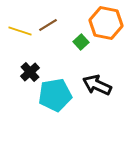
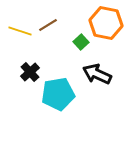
black arrow: moved 11 px up
cyan pentagon: moved 3 px right, 1 px up
